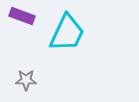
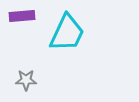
purple rectangle: rotated 25 degrees counterclockwise
